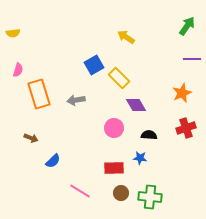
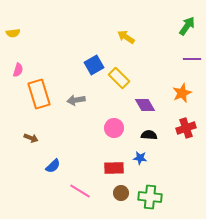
purple diamond: moved 9 px right
blue semicircle: moved 5 px down
